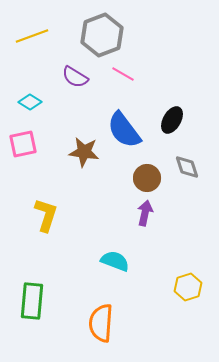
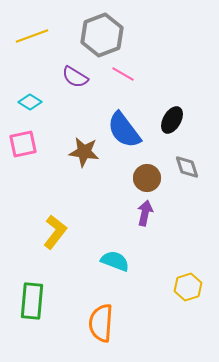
yellow L-shape: moved 9 px right, 17 px down; rotated 20 degrees clockwise
